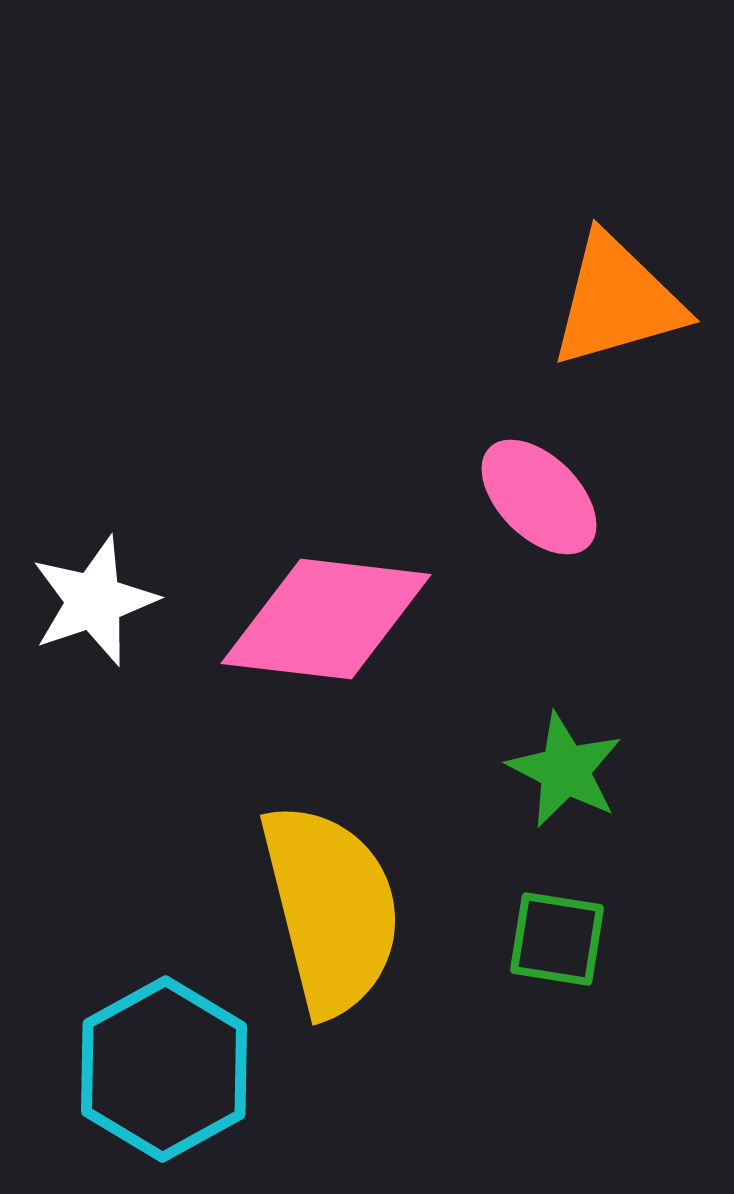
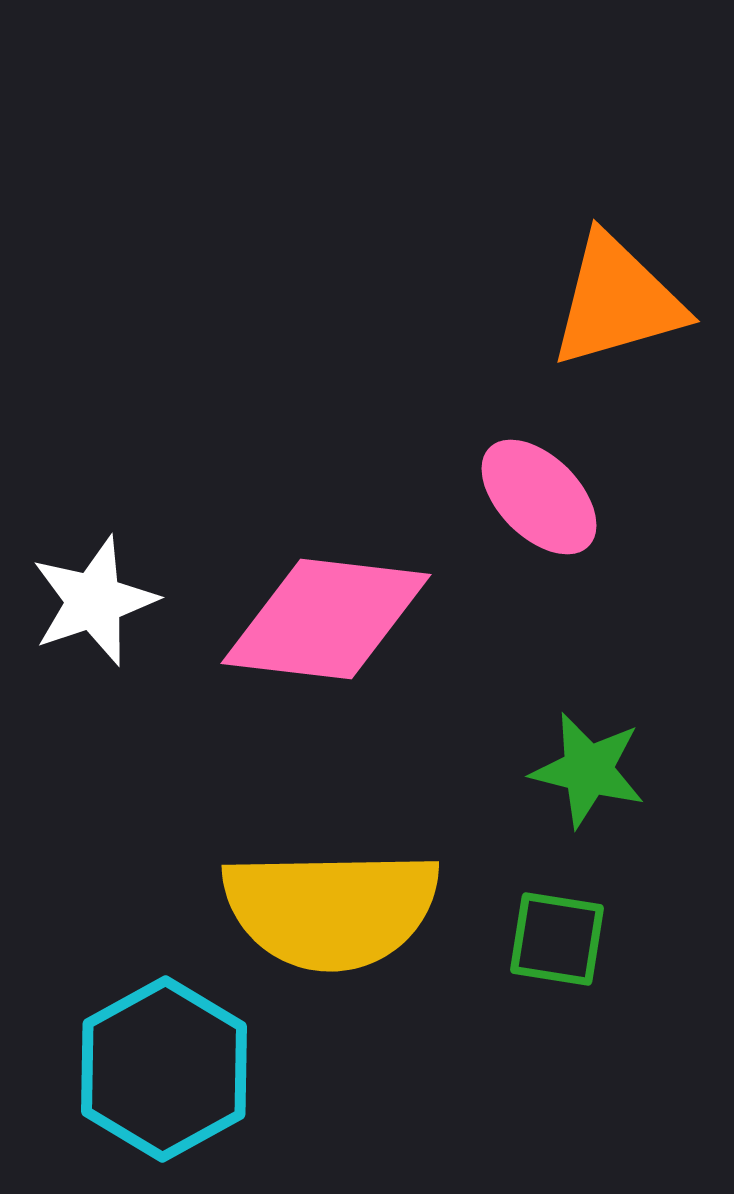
green star: moved 23 px right; rotated 13 degrees counterclockwise
yellow semicircle: rotated 103 degrees clockwise
